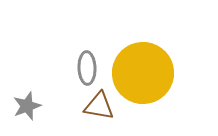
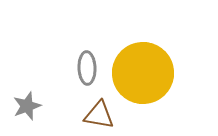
brown triangle: moved 9 px down
